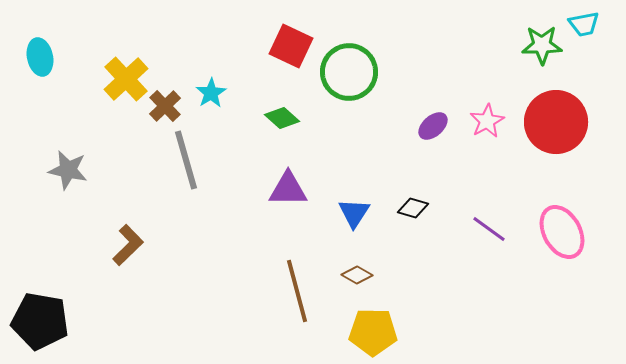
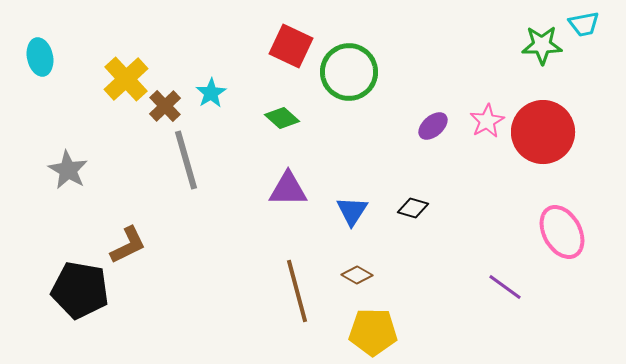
red circle: moved 13 px left, 10 px down
gray star: rotated 18 degrees clockwise
blue triangle: moved 2 px left, 2 px up
purple line: moved 16 px right, 58 px down
brown L-shape: rotated 18 degrees clockwise
black pentagon: moved 40 px right, 31 px up
